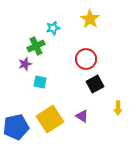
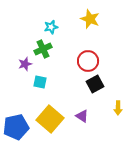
yellow star: rotated 12 degrees counterclockwise
cyan star: moved 2 px left, 1 px up
green cross: moved 7 px right, 3 px down
red circle: moved 2 px right, 2 px down
yellow square: rotated 16 degrees counterclockwise
